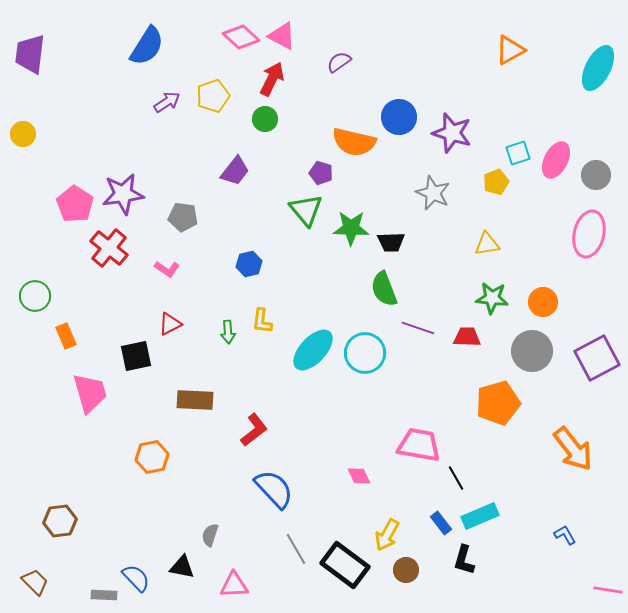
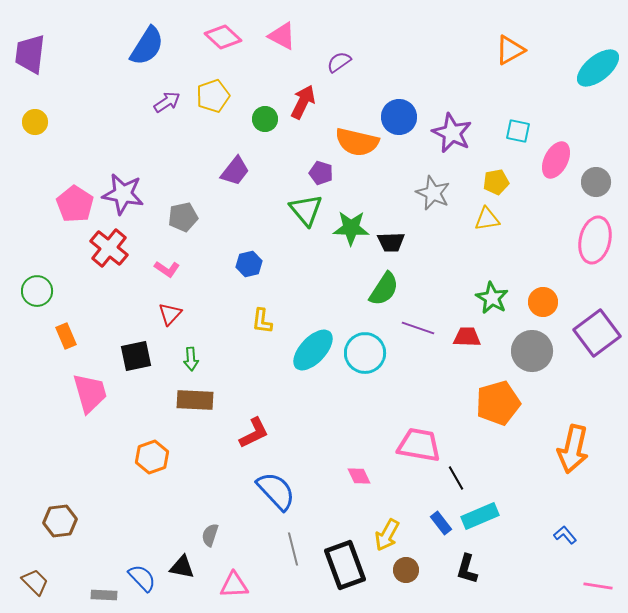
pink diamond at (241, 37): moved 18 px left
cyan ellipse at (598, 68): rotated 24 degrees clockwise
red arrow at (272, 79): moved 31 px right, 23 px down
purple star at (452, 133): rotated 9 degrees clockwise
yellow circle at (23, 134): moved 12 px right, 12 px up
orange semicircle at (354, 142): moved 3 px right
cyan square at (518, 153): moved 22 px up; rotated 30 degrees clockwise
gray circle at (596, 175): moved 7 px down
yellow pentagon at (496, 182): rotated 10 degrees clockwise
purple star at (123, 194): rotated 18 degrees clockwise
gray pentagon at (183, 217): rotated 20 degrees counterclockwise
pink ellipse at (589, 234): moved 6 px right, 6 px down
yellow triangle at (487, 244): moved 25 px up
green semicircle at (384, 289): rotated 126 degrees counterclockwise
green circle at (35, 296): moved 2 px right, 5 px up
green star at (492, 298): rotated 24 degrees clockwise
red triangle at (170, 324): moved 10 px up; rotated 20 degrees counterclockwise
green arrow at (228, 332): moved 37 px left, 27 px down
purple square at (597, 358): moved 25 px up; rotated 9 degrees counterclockwise
red L-shape at (254, 430): moved 3 px down; rotated 12 degrees clockwise
orange arrow at (573, 449): rotated 51 degrees clockwise
orange hexagon at (152, 457): rotated 8 degrees counterclockwise
blue semicircle at (274, 489): moved 2 px right, 2 px down
blue L-shape at (565, 535): rotated 10 degrees counterclockwise
gray line at (296, 549): moved 3 px left; rotated 16 degrees clockwise
black L-shape at (464, 560): moved 3 px right, 9 px down
black rectangle at (345, 565): rotated 33 degrees clockwise
blue semicircle at (136, 578): moved 6 px right
pink line at (608, 590): moved 10 px left, 4 px up
